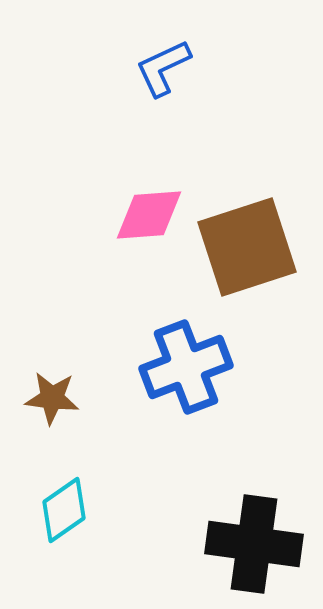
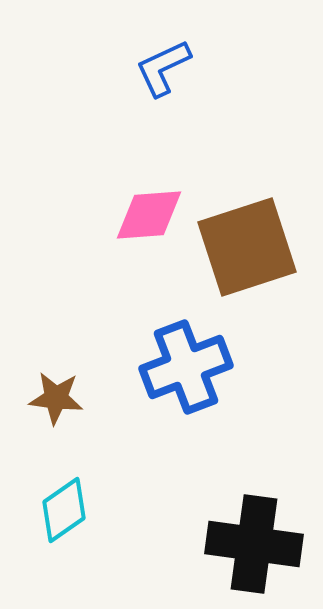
brown star: moved 4 px right
